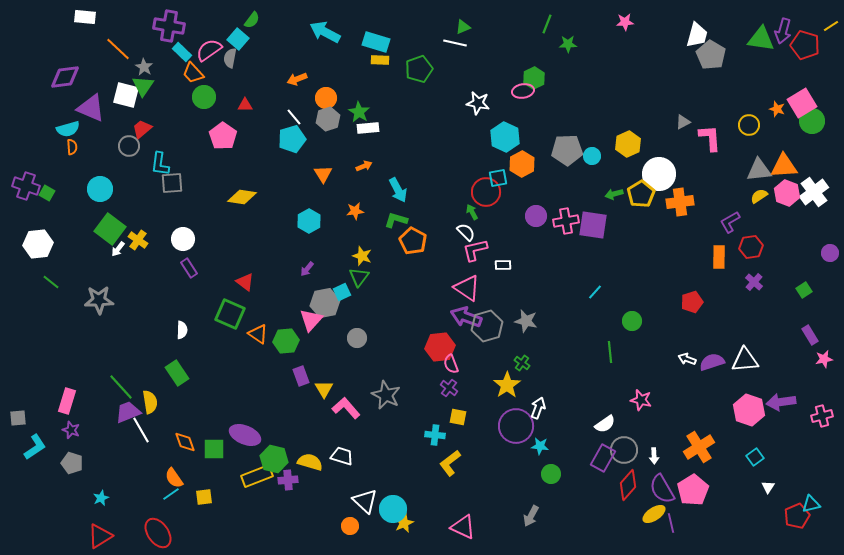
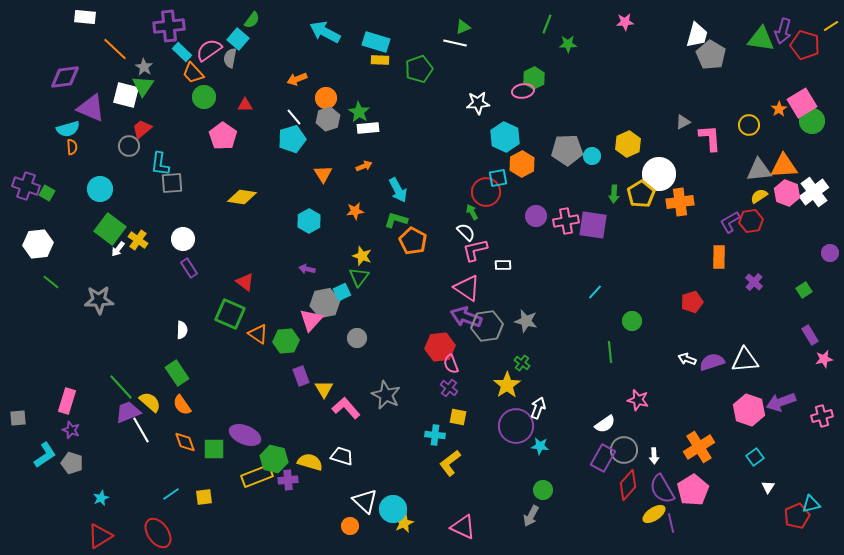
purple cross at (169, 26): rotated 16 degrees counterclockwise
orange line at (118, 49): moved 3 px left
white star at (478, 103): rotated 15 degrees counterclockwise
orange star at (777, 109): moved 2 px right; rotated 21 degrees clockwise
green arrow at (614, 194): rotated 72 degrees counterclockwise
red hexagon at (751, 247): moved 26 px up
purple arrow at (307, 269): rotated 63 degrees clockwise
gray hexagon at (487, 326): rotated 8 degrees clockwise
pink star at (641, 400): moved 3 px left
yellow semicircle at (150, 402): rotated 40 degrees counterclockwise
purple arrow at (781, 402): rotated 12 degrees counterclockwise
cyan L-shape at (35, 447): moved 10 px right, 8 px down
green circle at (551, 474): moved 8 px left, 16 px down
orange semicircle at (174, 478): moved 8 px right, 73 px up
